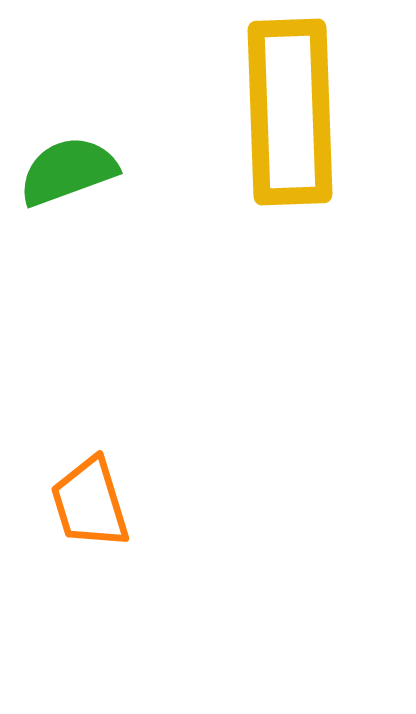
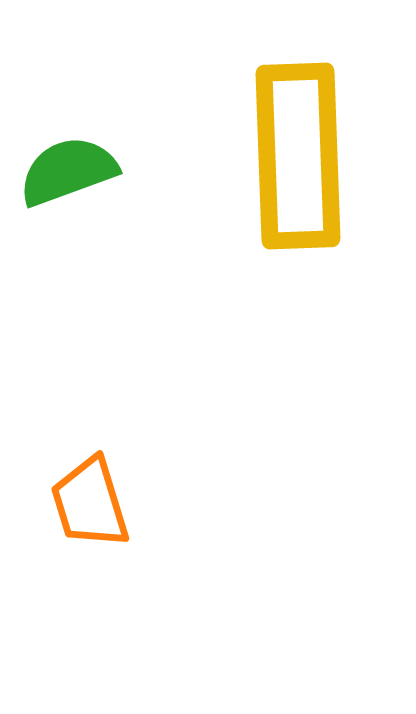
yellow rectangle: moved 8 px right, 44 px down
